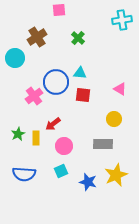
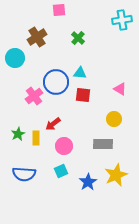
blue star: rotated 24 degrees clockwise
